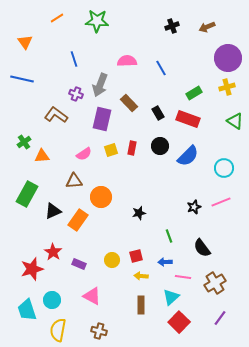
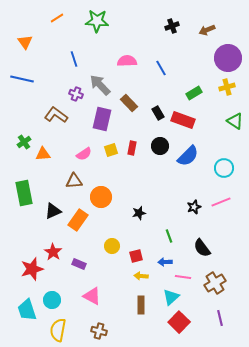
brown arrow at (207, 27): moved 3 px down
gray arrow at (100, 85): rotated 115 degrees clockwise
red rectangle at (188, 119): moved 5 px left, 1 px down
orange triangle at (42, 156): moved 1 px right, 2 px up
green rectangle at (27, 194): moved 3 px left, 1 px up; rotated 40 degrees counterclockwise
yellow circle at (112, 260): moved 14 px up
purple line at (220, 318): rotated 49 degrees counterclockwise
